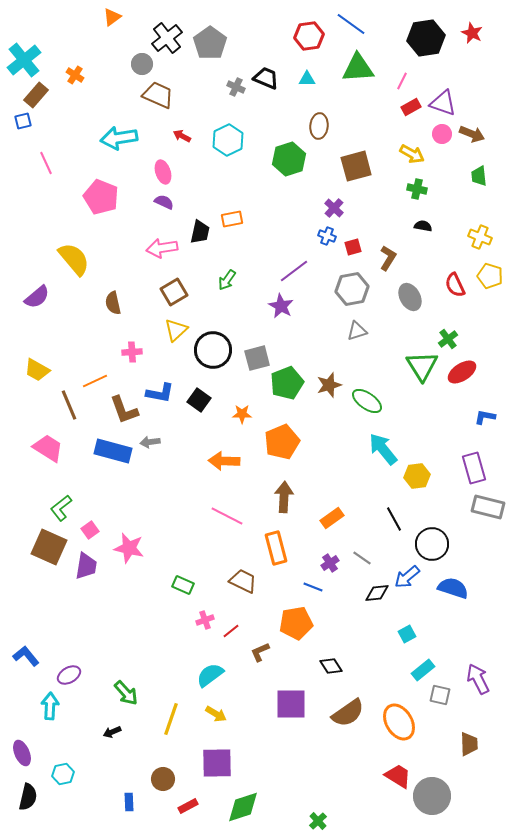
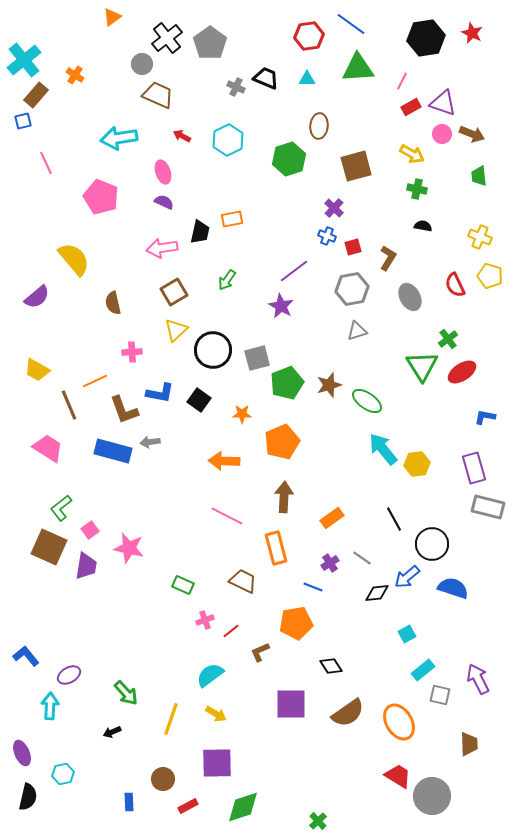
yellow hexagon at (417, 476): moved 12 px up
